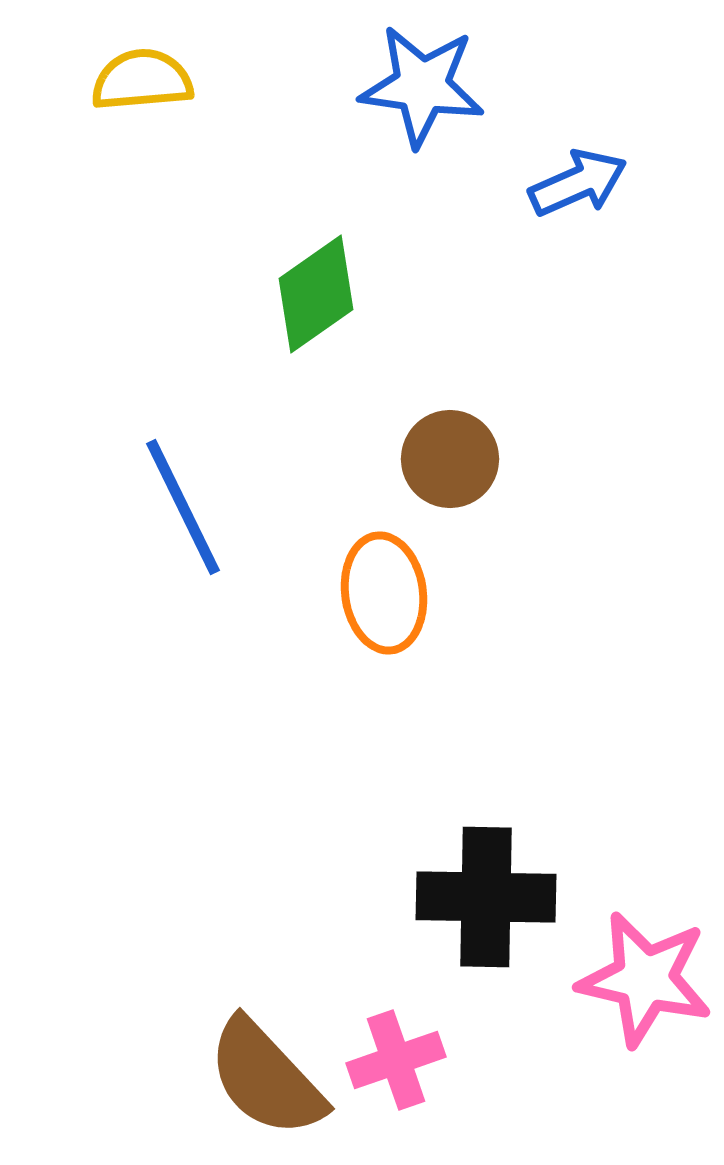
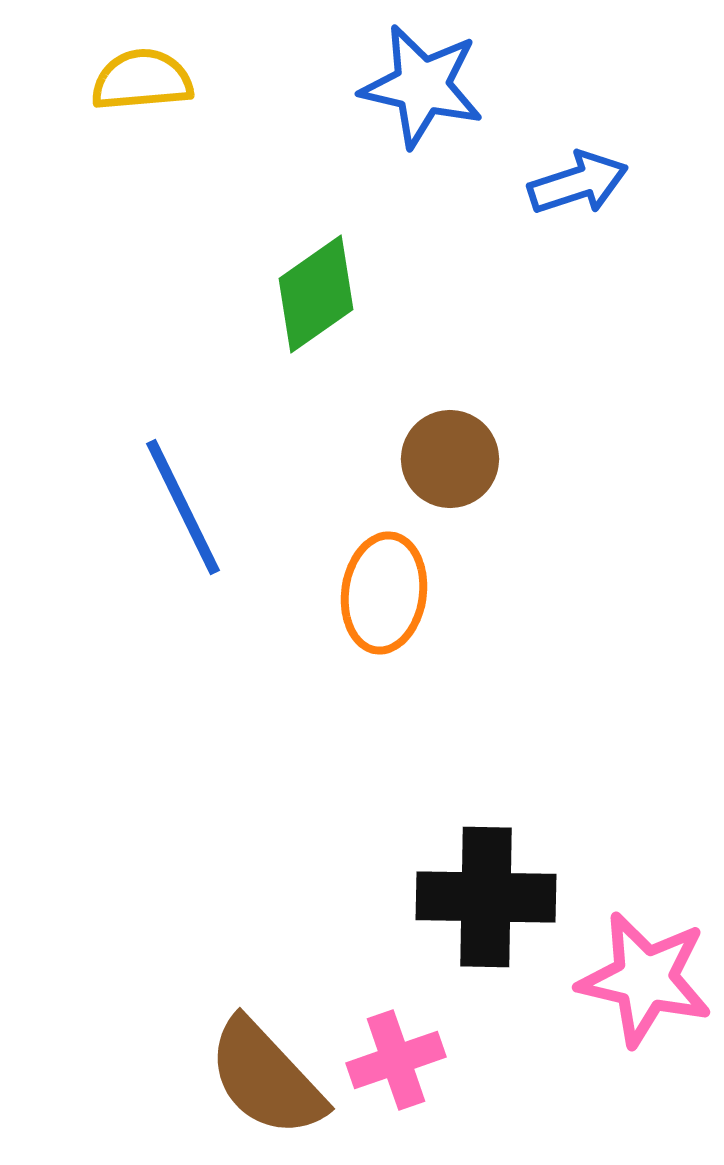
blue star: rotated 5 degrees clockwise
blue arrow: rotated 6 degrees clockwise
orange ellipse: rotated 16 degrees clockwise
